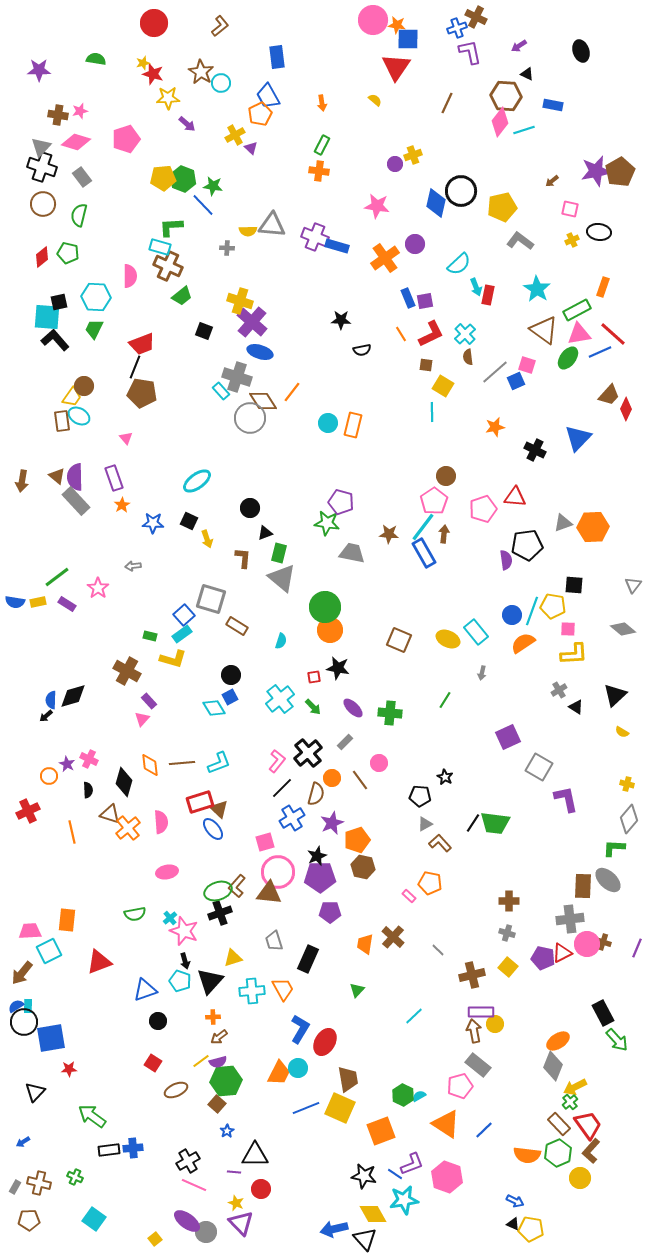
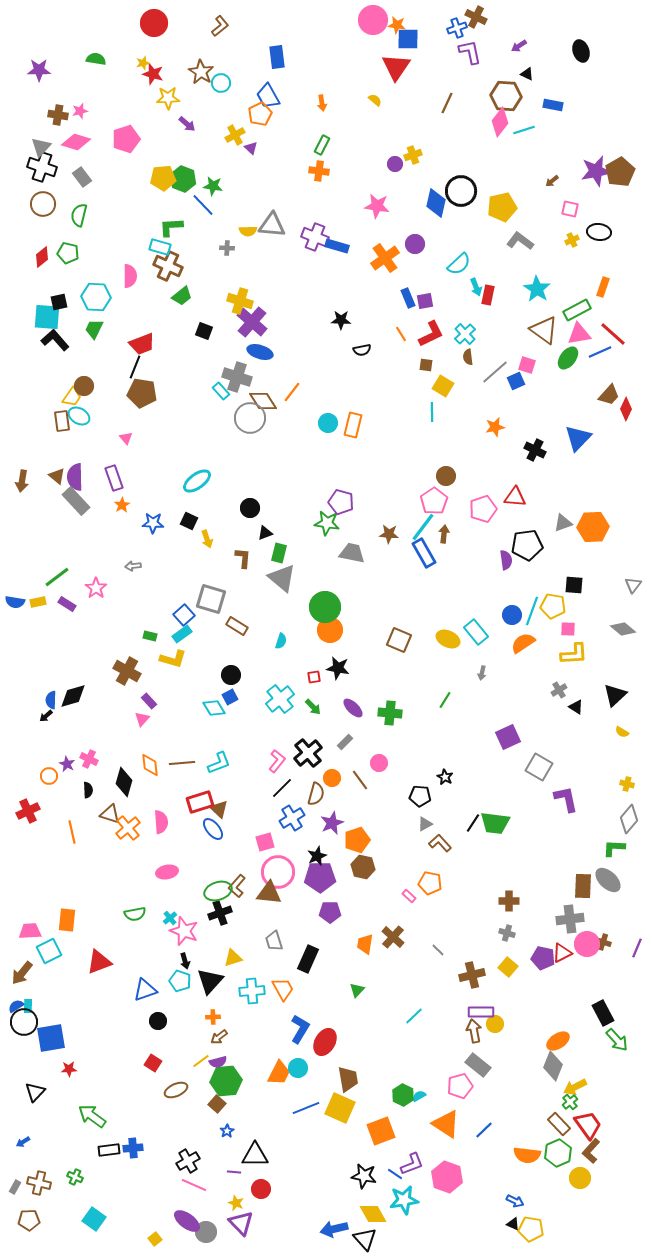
pink star at (98, 588): moved 2 px left
